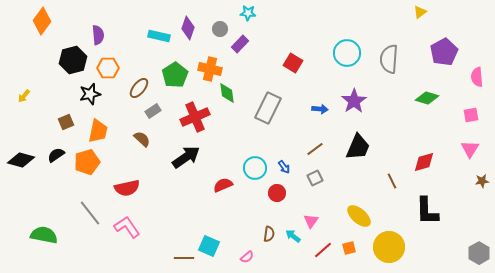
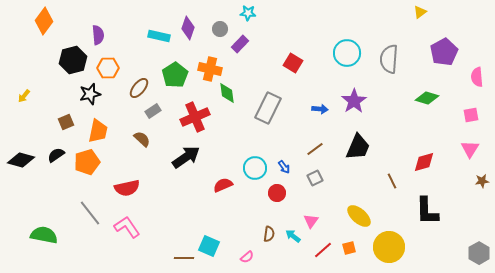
orange diamond at (42, 21): moved 2 px right
